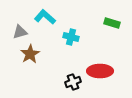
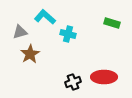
cyan cross: moved 3 px left, 3 px up
red ellipse: moved 4 px right, 6 px down
